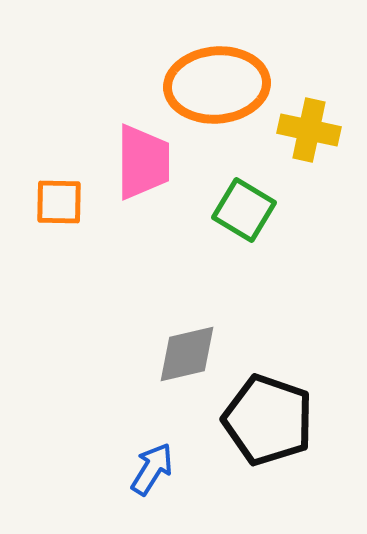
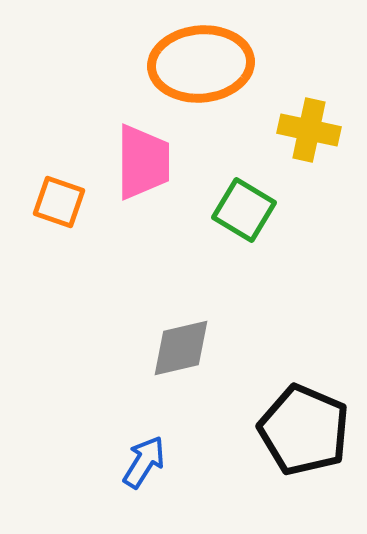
orange ellipse: moved 16 px left, 21 px up
orange square: rotated 18 degrees clockwise
gray diamond: moved 6 px left, 6 px up
black pentagon: moved 36 px right, 10 px down; rotated 4 degrees clockwise
blue arrow: moved 8 px left, 7 px up
